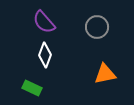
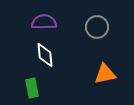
purple semicircle: rotated 130 degrees clockwise
white diamond: rotated 25 degrees counterclockwise
green rectangle: rotated 54 degrees clockwise
